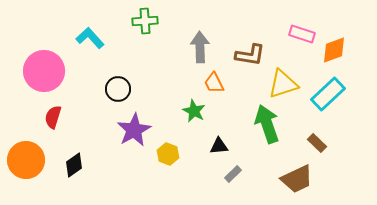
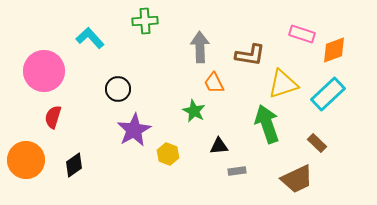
gray rectangle: moved 4 px right, 3 px up; rotated 36 degrees clockwise
